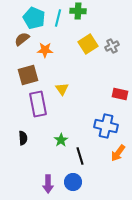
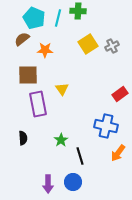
brown square: rotated 15 degrees clockwise
red rectangle: rotated 49 degrees counterclockwise
